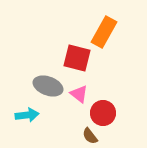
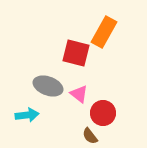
red square: moved 1 px left, 5 px up
